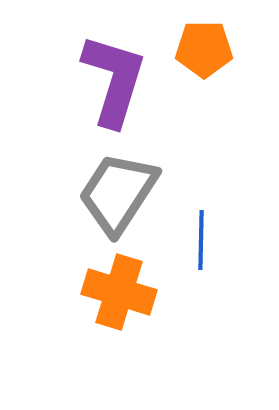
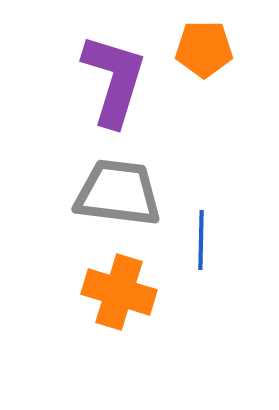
gray trapezoid: rotated 64 degrees clockwise
